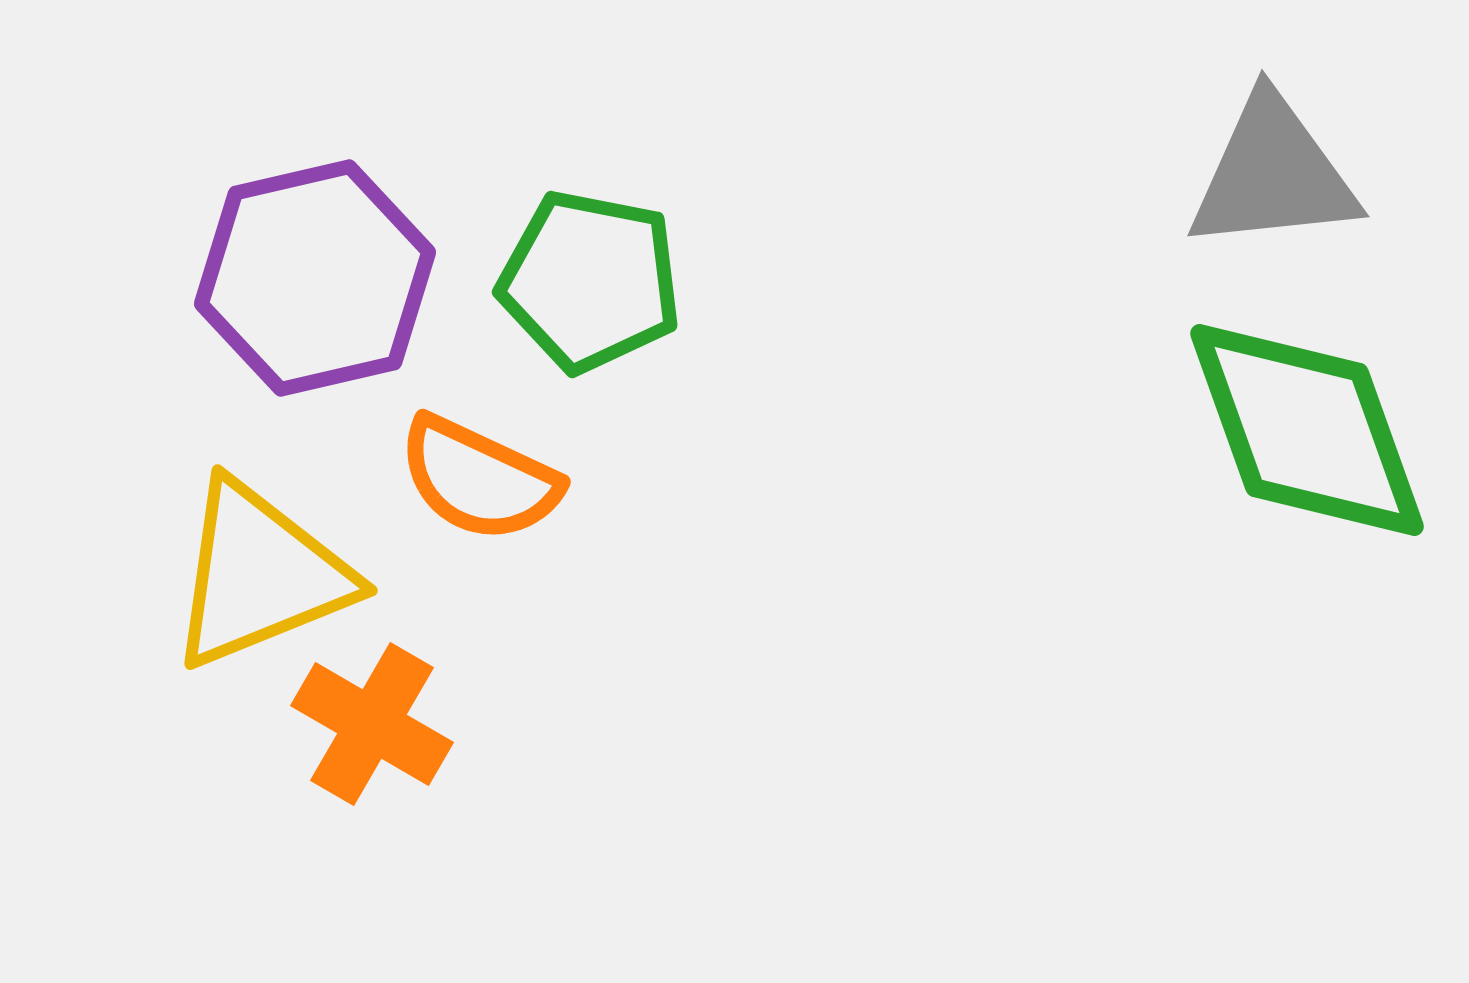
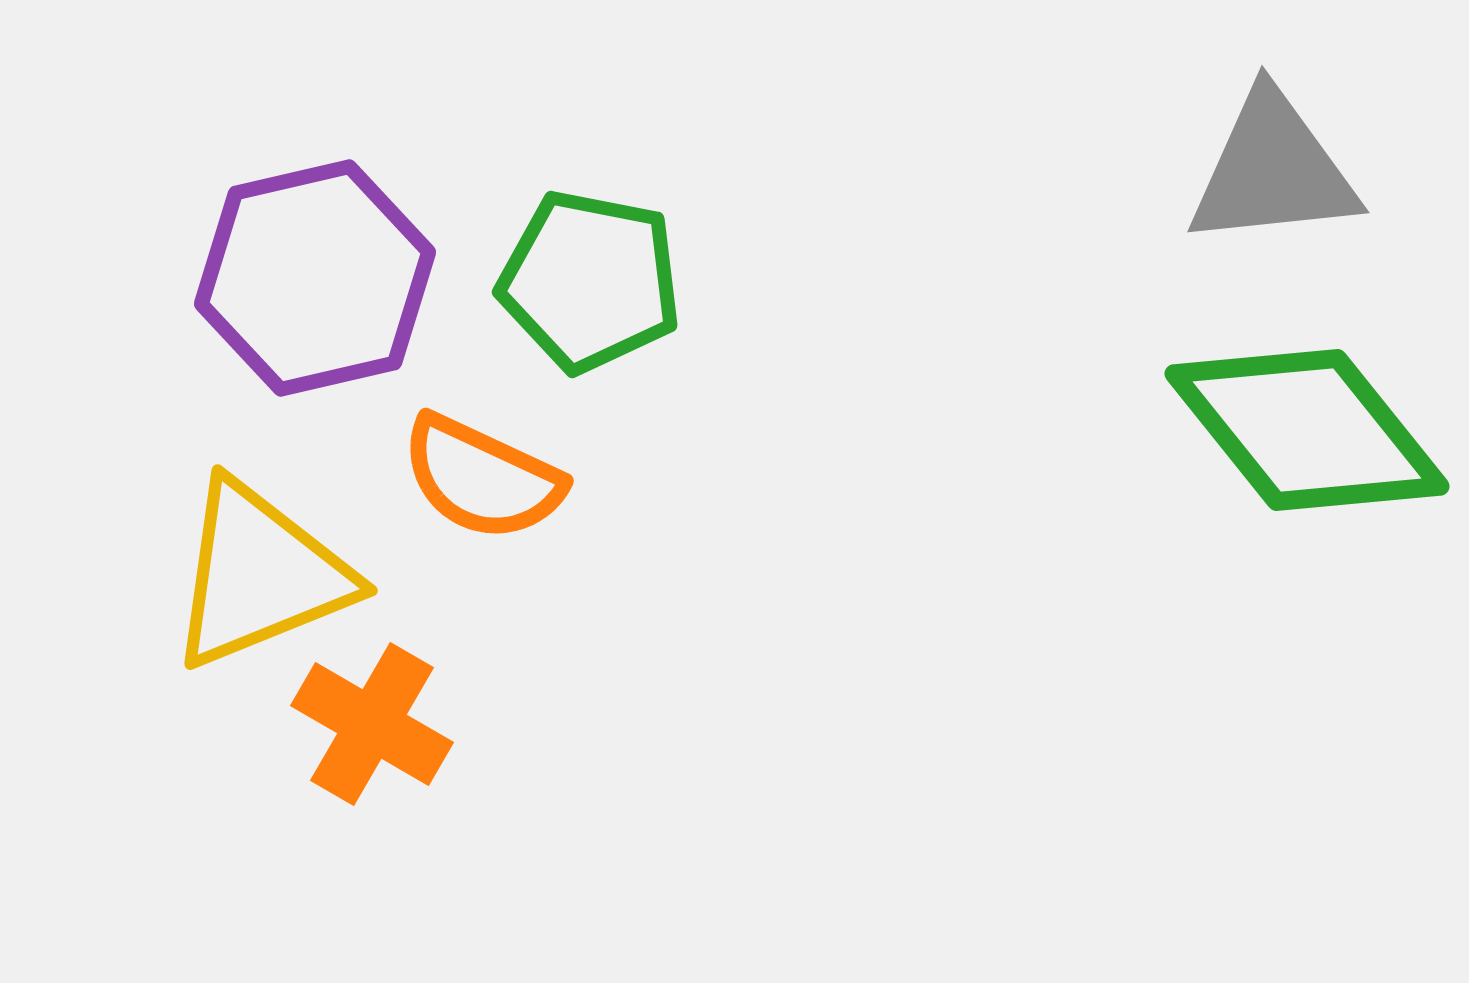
gray triangle: moved 4 px up
green diamond: rotated 19 degrees counterclockwise
orange semicircle: moved 3 px right, 1 px up
